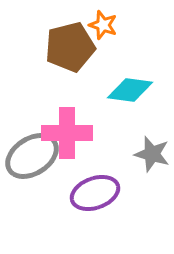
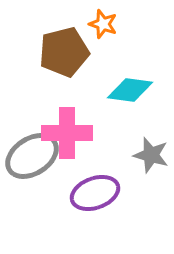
orange star: moved 1 px up
brown pentagon: moved 6 px left, 5 px down
gray star: moved 1 px left, 1 px down
